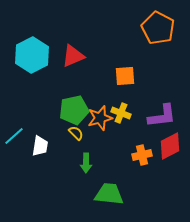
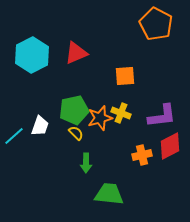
orange pentagon: moved 2 px left, 4 px up
red triangle: moved 3 px right, 3 px up
white trapezoid: moved 20 px up; rotated 10 degrees clockwise
